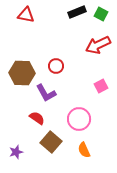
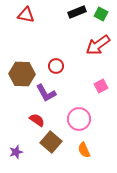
red arrow: rotated 10 degrees counterclockwise
brown hexagon: moved 1 px down
red semicircle: moved 2 px down
